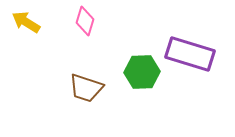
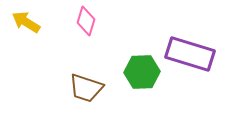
pink diamond: moved 1 px right
